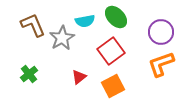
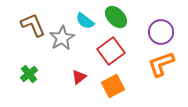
cyan semicircle: rotated 48 degrees clockwise
